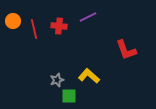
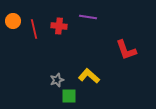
purple line: rotated 36 degrees clockwise
